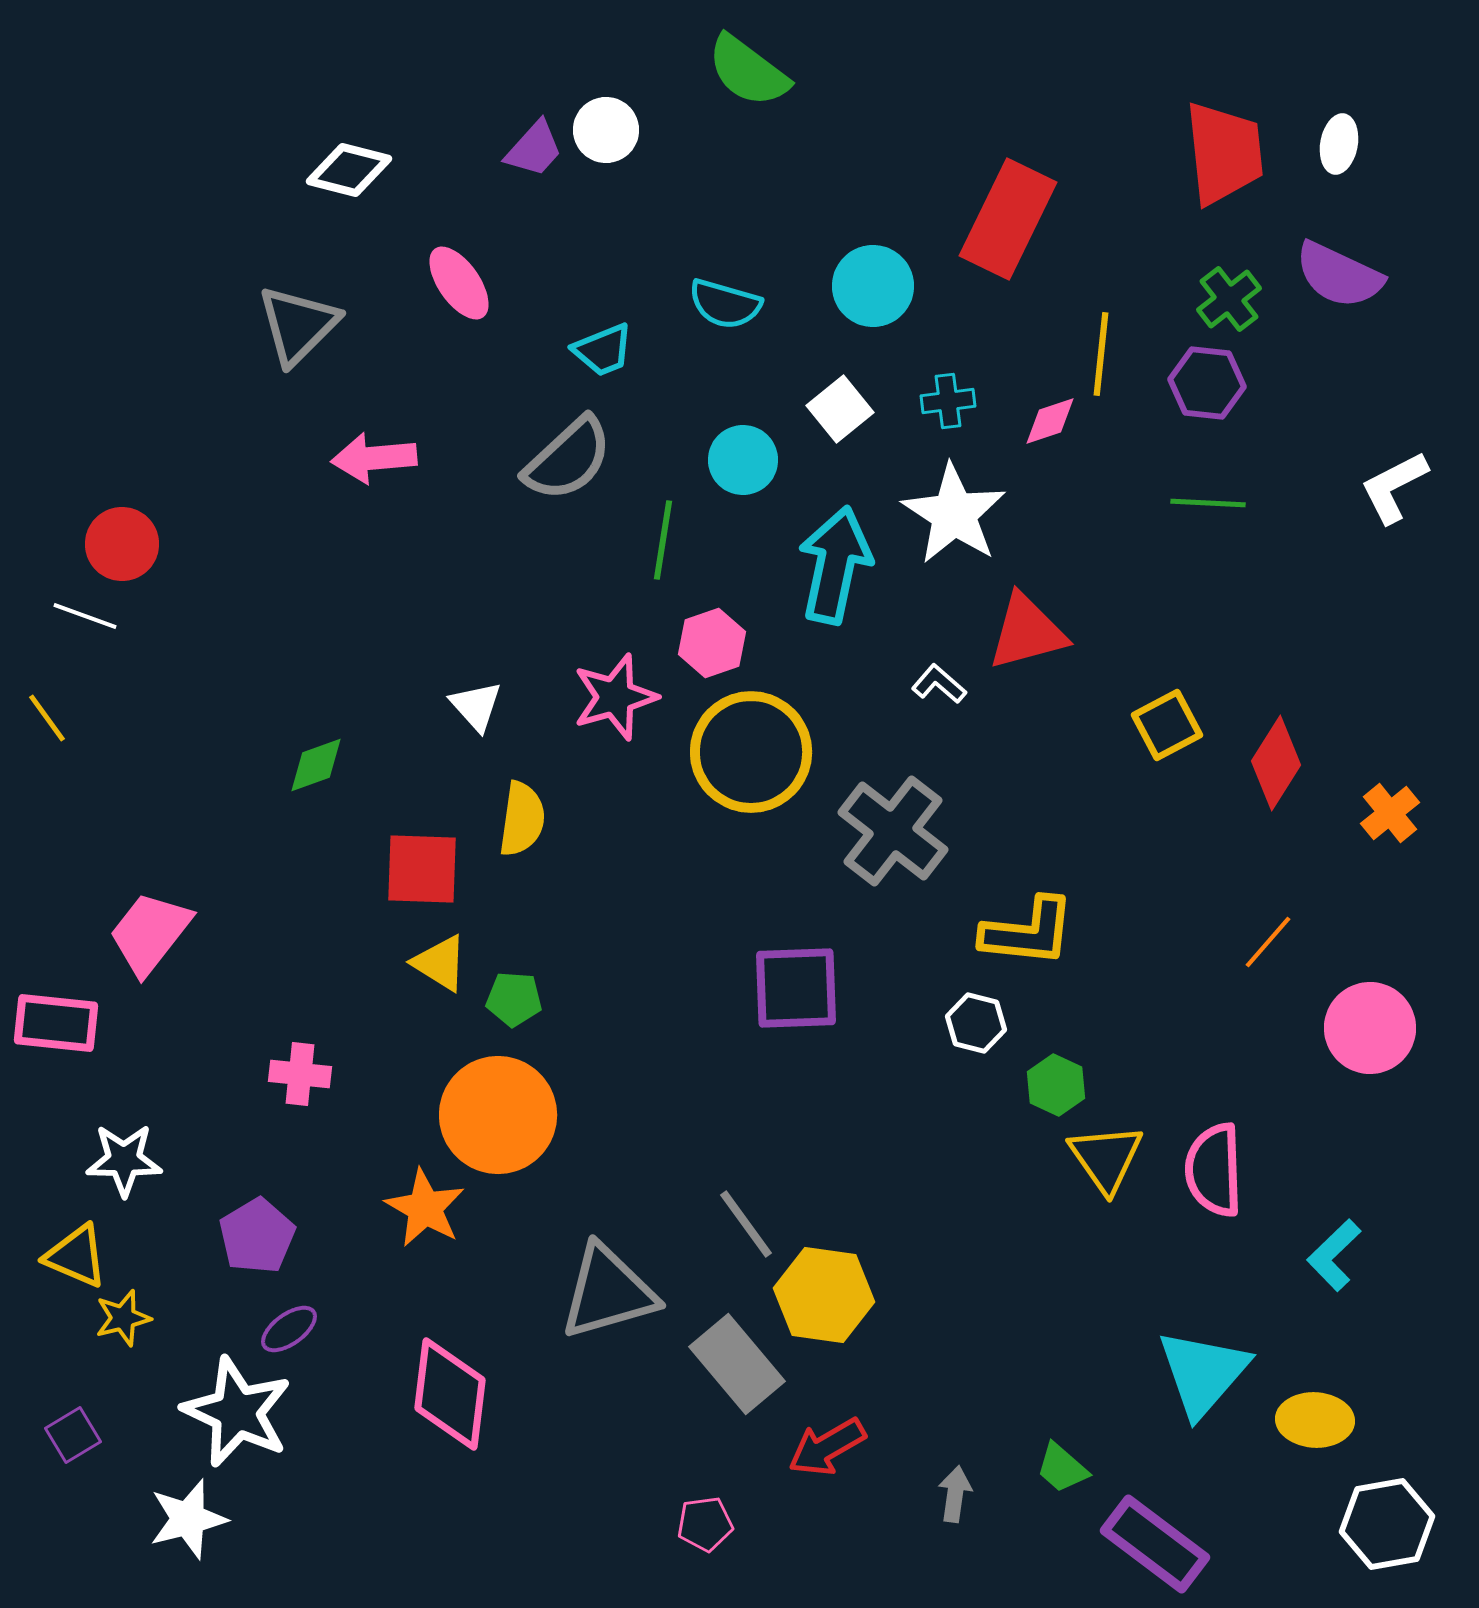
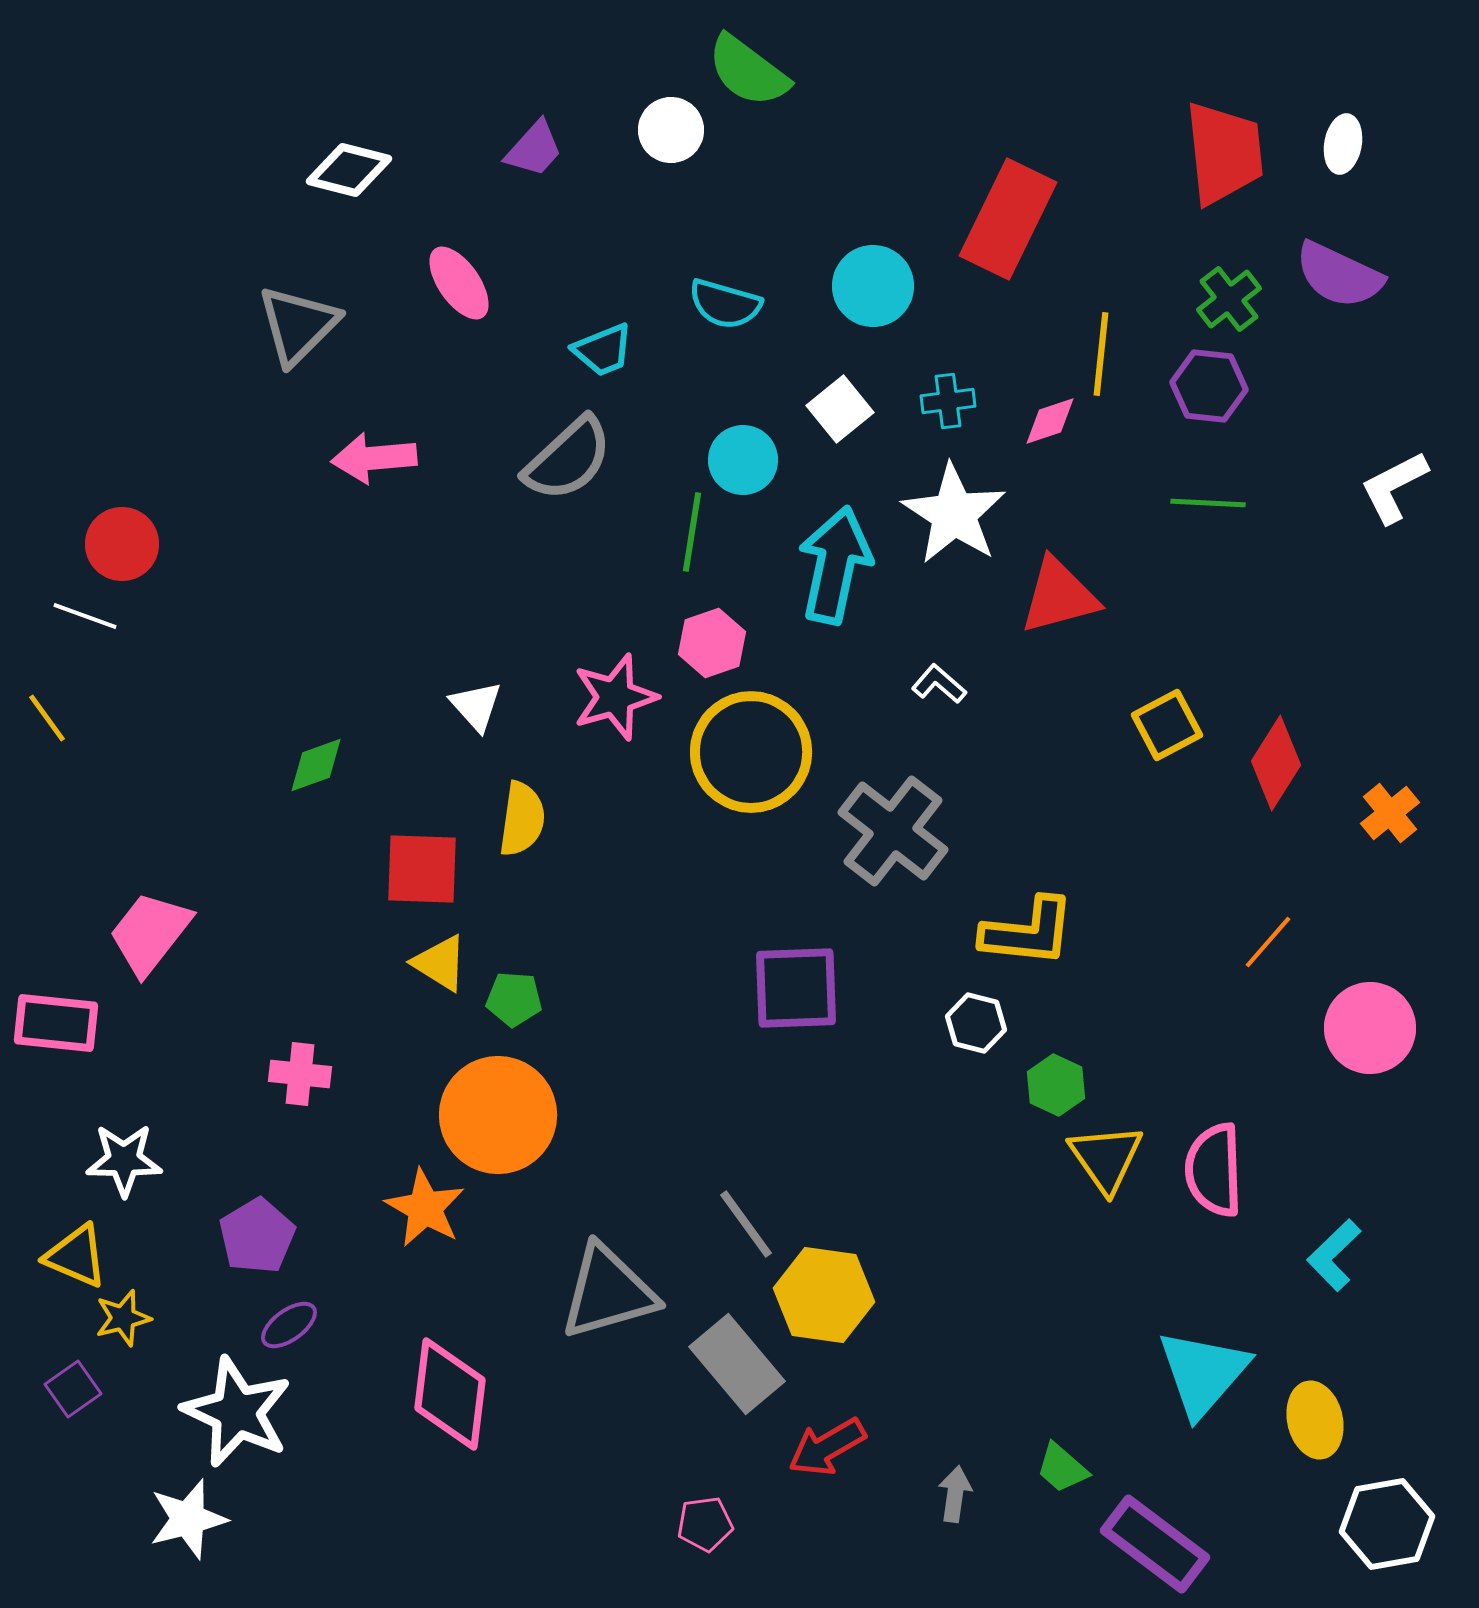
white circle at (606, 130): moved 65 px right
white ellipse at (1339, 144): moved 4 px right
purple hexagon at (1207, 383): moved 2 px right, 3 px down
green line at (663, 540): moved 29 px right, 8 px up
red triangle at (1027, 632): moved 32 px right, 36 px up
purple ellipse at (289, 1329): moved 4 px up
yellow ellipse at (1315, 1420): rotated 74 degrees clockwise
purple square at (73, 1435): moved 46 px up; rotated 4 degrees counterclockwise
